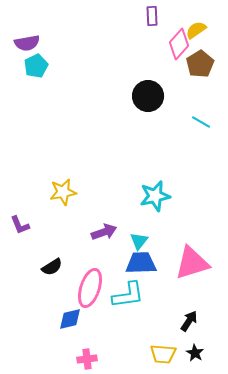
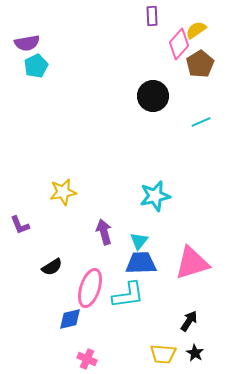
black circle: moved 5 px right
cyan line: rotated 54 degrees counterclockwise
purple arrow: rotated 85 degrees counterclockwise
pink cross: rotated 30 degrees clockwise
